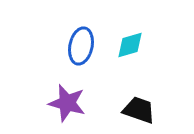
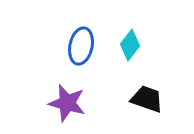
cyan diamond: rotated 36 degrees counterclockwise
black trapezoid: moved 8 px right, 11 px up
